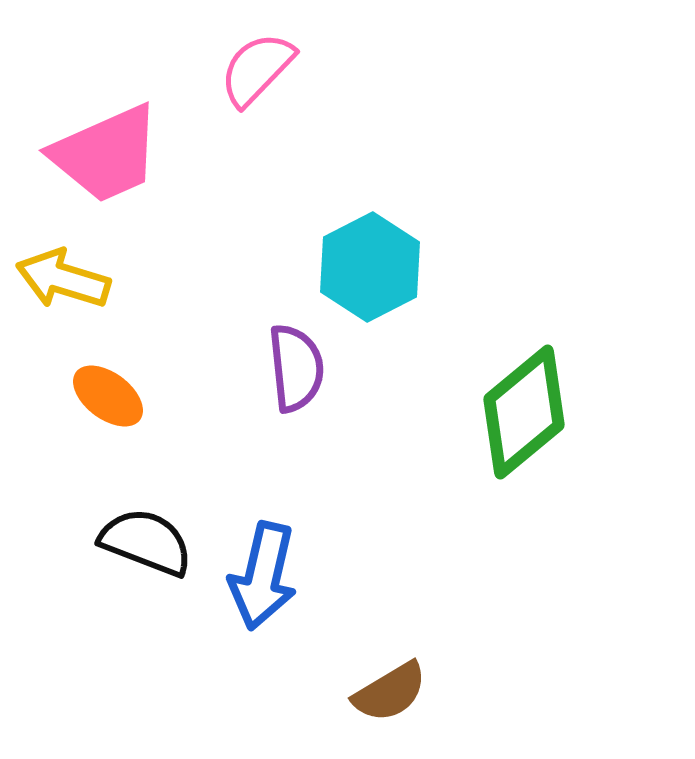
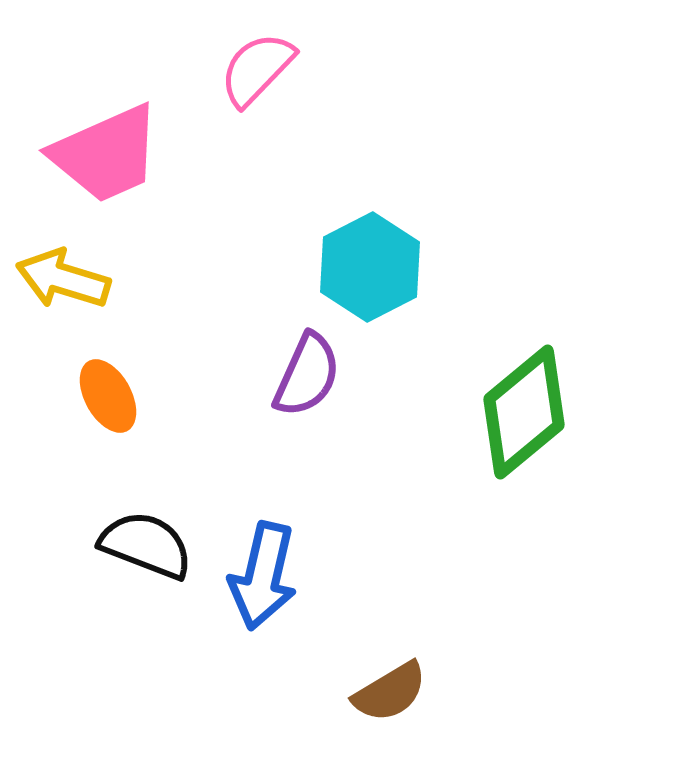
purple semicircle: moved 11 px right, 7 px down; rotated 30 degrees clockwise
orange ellipse: rotated 24 degrees clockwise
black semicircle: moved 3 px down
